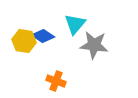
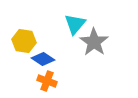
blue diamond: moved 23 px down
gray star: moved 3 px up; rotated 28 degrees clockwise
orange cross: moved 9 px left
